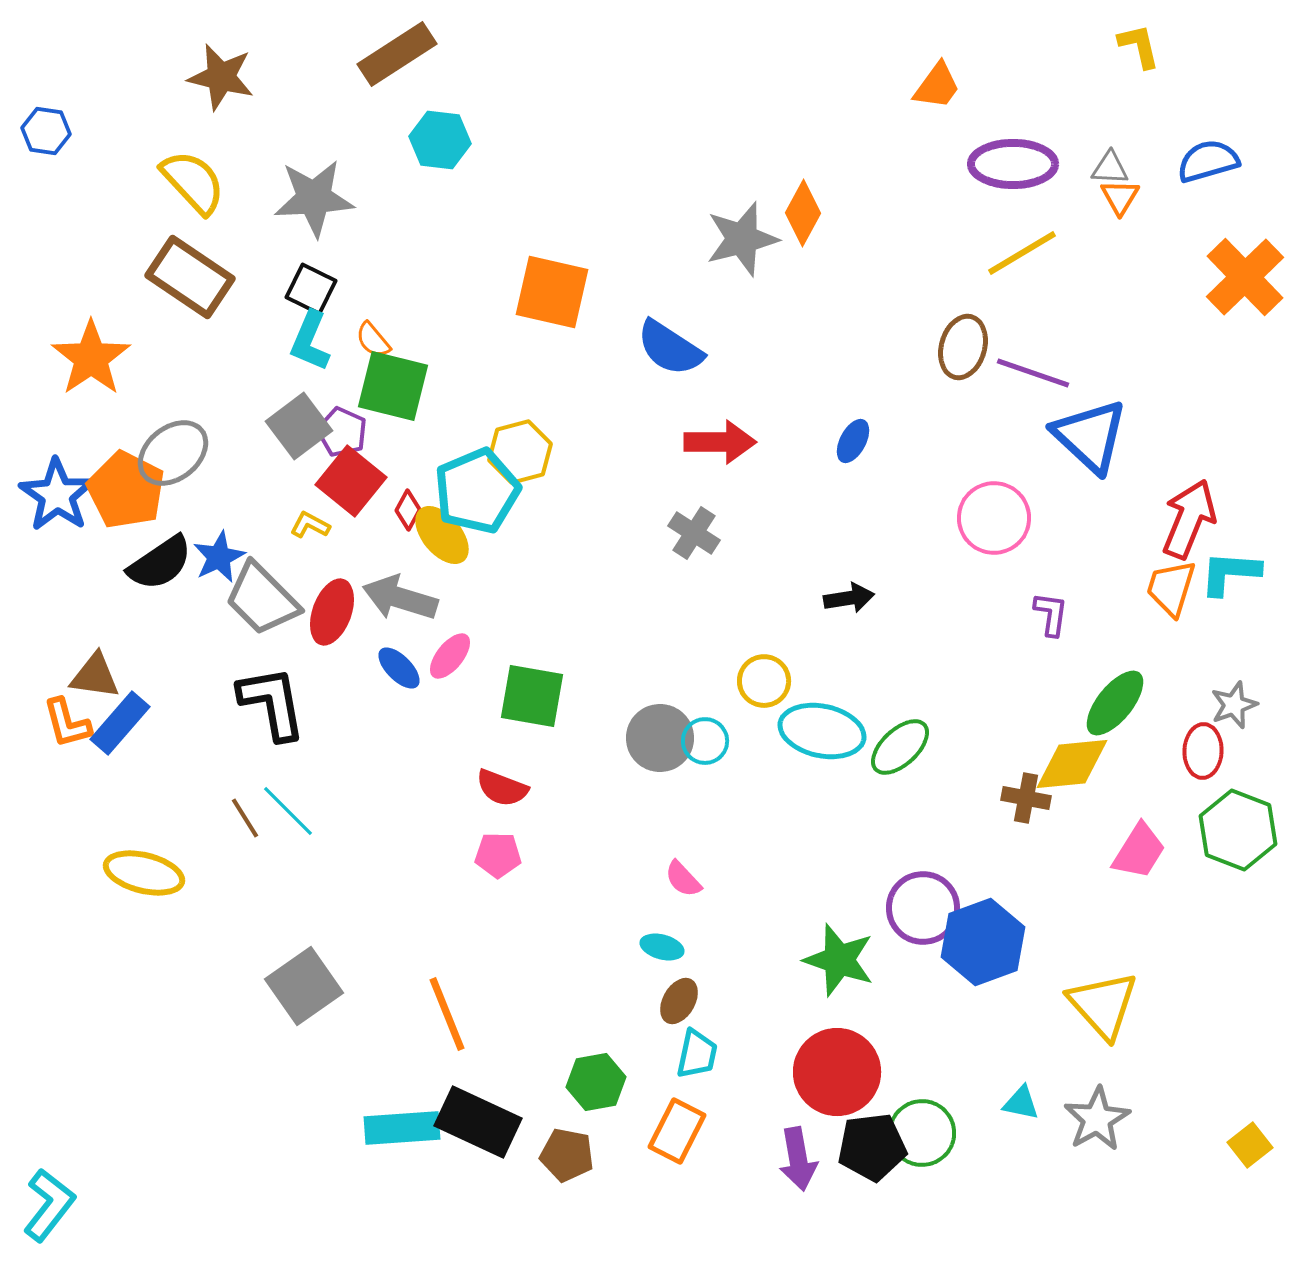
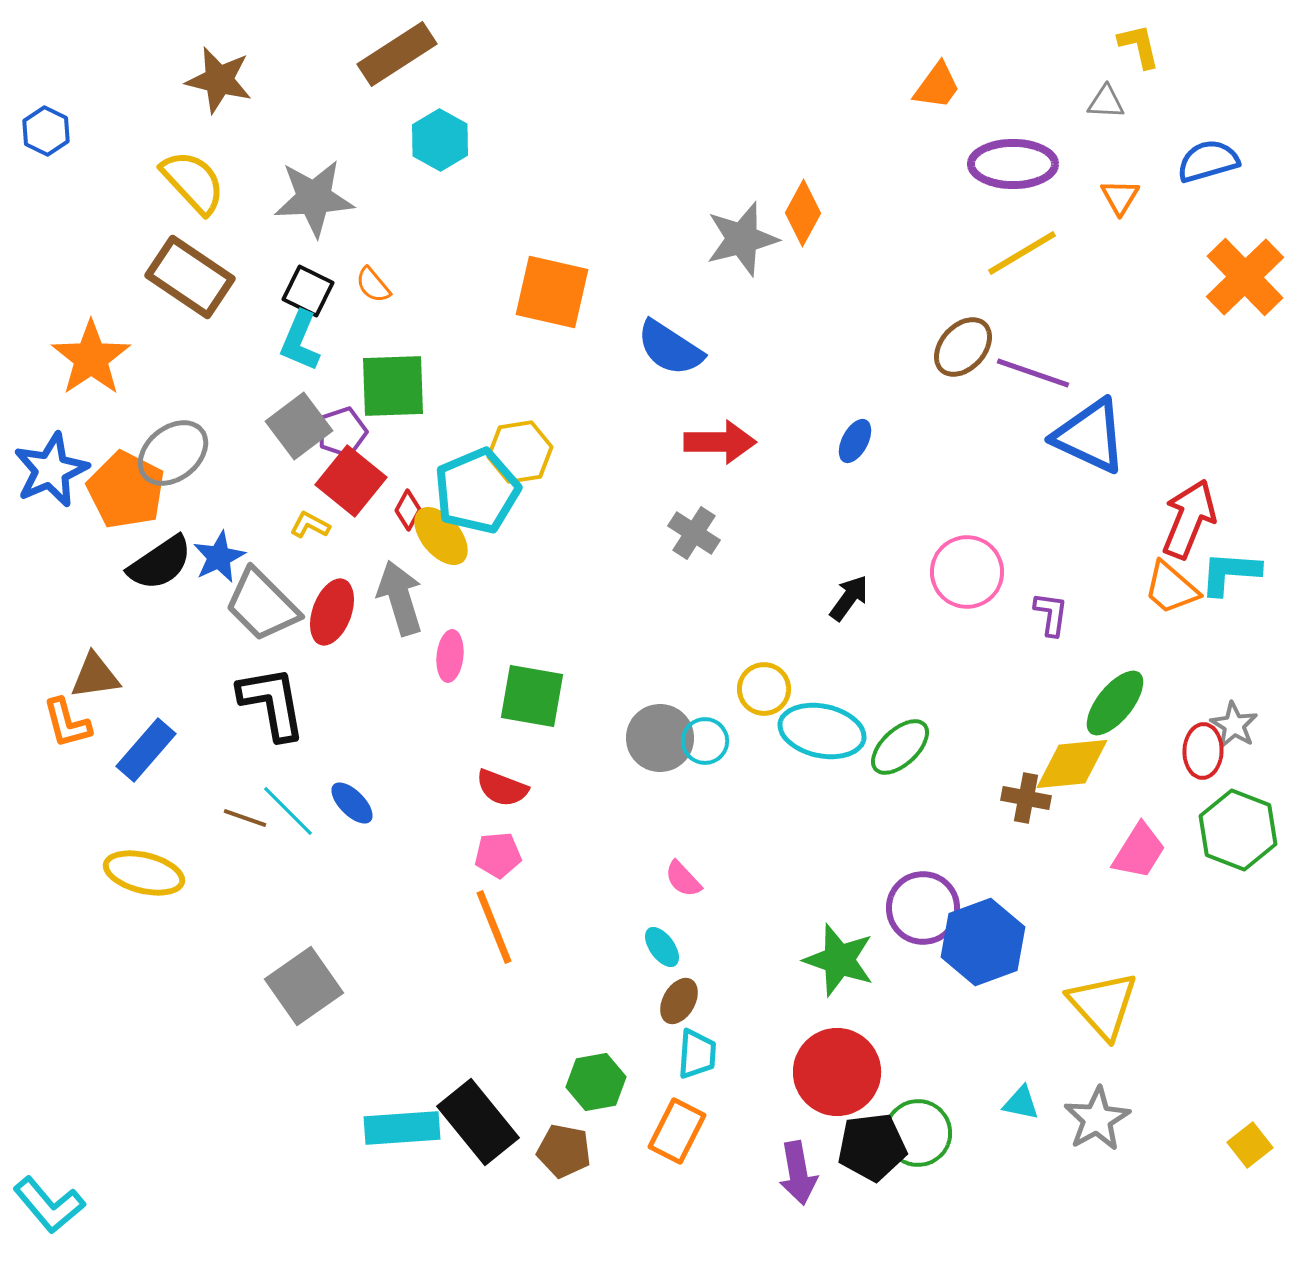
brown star at (221, 77): moved 2 px left, 3 px down
blue hexagon at (46, 131): rotated 18 degrees clockwise
cyan hexagon at (440, 140): rotated 22 degrees clockwise
gray triangle at (1110, 168): moved 4 px left, 66 px up
black square at (311, 289): moved 3 px left, 2 px down
orange semicircle at (373, 340): moved 55 px up
cyan L-shape at (310, 341): moved 10 px left
brown ellipse at (963, 347): rotated 26 degrees clockwise
green square at (393, 386): rotated 16 degrees counterclockwise
purple pentagon at (342, 432): rotated 30 degrees clockwise
blue triangle at (1090, 436): rotated 18 degrees counterclockwise
blue ellipse at (853, 441): moved 2 px right
yellow hexagon at (520, 452): rotated 6 degrees clockwise
blue star at (57, 495): moved 6 px left, 25 px up; rotated 14 degrees clockwise
pink circle at (994, 518): moved 27 px left, 54 px down
yellow ellipse at (442, 535): moved 1 px left, 1 px down
orange trapezoid at (1171, 588): rotated 66 degrees counterclockwise
gray arrow at (400, 598): rotated 56 degrees clockwise
black arrow at (849, 598): rotated 45 degrees counterclockwise
gray trapezoid at (262, 599): moved 6 px down
pink ellipse at (450, 656): rotated 33 degrees counterclockwise
blue ellipse at (399, 668): moved 47 px left, 135 px down
brown triangle at (95, 676): rotated 16 degrees counterclockwise
yellow circle at (764, 681): moved 8 px down
gray star at (1234, 705): moved 20 px down; rotated 21 degrees counterclockwise
blue rectangle at (120, 723): moved 26 px right, 27 px down
brown line at (245, 818): rotated 39 degrees counterclockwise
pink pentagon at (498, 855): rotated 6 degrees counterclockwise
cyan ellipse at (662, 947): rotated 39 degrees clockwise
orange line at (447, 1014): moved 47 px right, 87 px up
cyan trapezoid at (697, 1054): rotated 8 degrees counterclockwise
black rectangle at (478, 1122): rotated 26 degrees clockwise
green circle at (922, 1133): moved 4 px left
brown pentagon at (567, 1155): moved 3 px left, 4 px up
purple arrow at (798, 1159): moved 14 px down
cyan L-shape at (49, 1205): rotated 102 degrees clockwise
